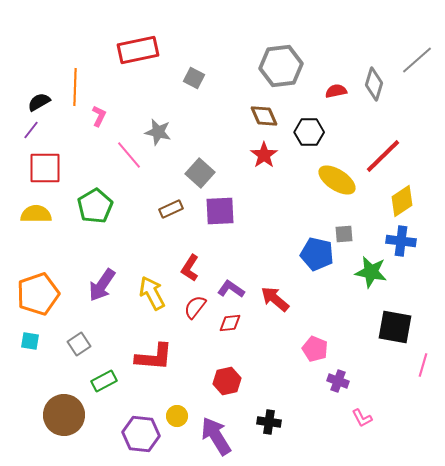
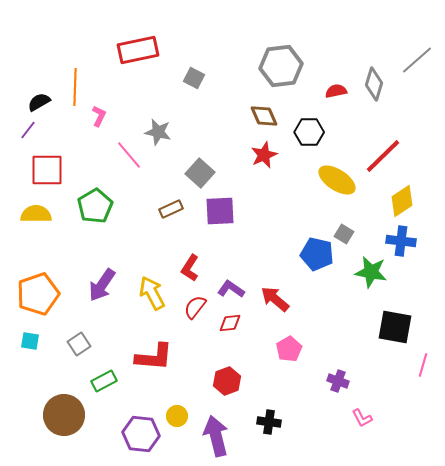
purple line at (31, 130): moved 3 px left
red star at (264, 155): rotated 12 degrees clockwise
red square at (45, 168): moved 2 px right, 2 px down
gray square at (344, 234): rotated 36 degrees clockwise
pink pentagon at (315, 349): moved 26 px left; rotated 20 degrees clockwise
red hexagon at (227, 381): rotated 8 degrees counterclockwise
purple arrow at (216, 436): rotated 18 degrees clockwise
